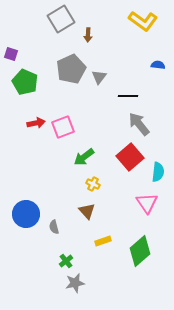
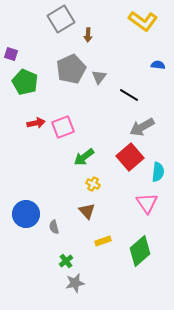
black line: moved 1 px right, 1 px up; rotated 30 degrees clockwise
gray arrow: moved 3 px right, 3 px down; rotated 80 degrees counterclockwise
